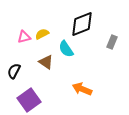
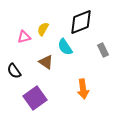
black diamond: moved 1 px left, 2 px up
yellow semicircle: moved 1 px right, 5 px up; rotated 32 degrees counterclockwise
gray rectangle: moved 9 px left, 8 px down; rotated 48 degrees counterclockwise
cyan semicircle: moved 1 px left, 2 px up
black semicircle: rotated 63 degrees counterclockwise
orange arrow: moved 1 px right; rotated 120 degrees counterclockwise
purple square: moved 6 px right, 2 px up
